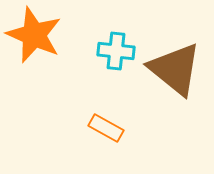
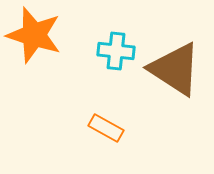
orange star: rotated 6 degrees counterclockwise
brown triangle: rotated 6 degrees counterclockwise
